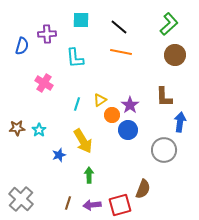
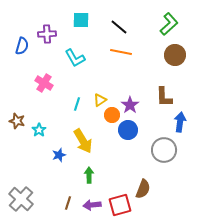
cyan L-shape: rotated 25 degrees counterclockwise
brown star: moved 7 px up; rotated 21 degrees clockwise
